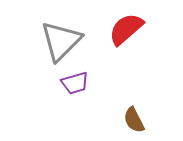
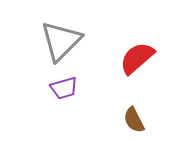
red semicircle: moved 11 px right, 29 px down
purple trapezoid: moved 11 px left, 5 px down
